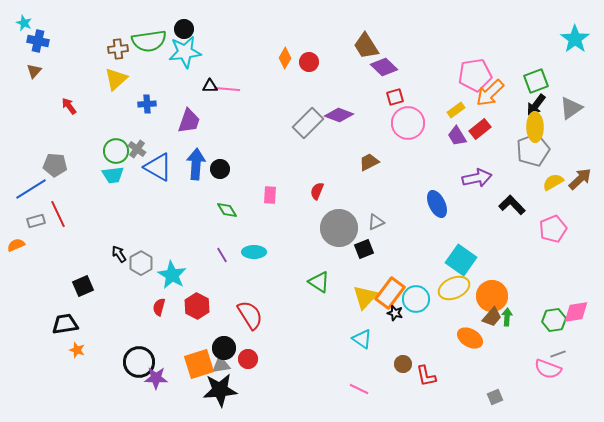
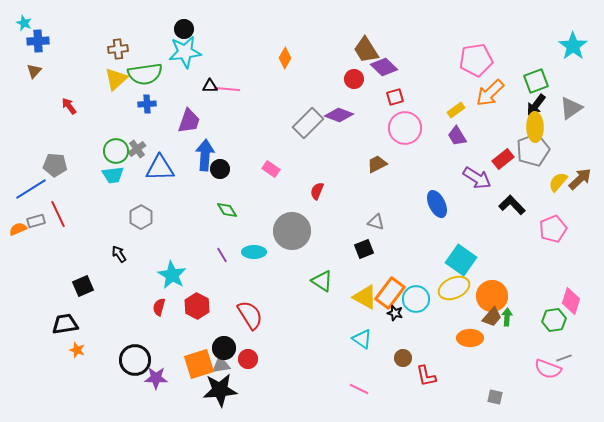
cyan star at (575, 39): moved 2 px left, 7 px down
blue cross at (38, 41): rotated 15 degrees counterclockwise
green semicircle at (149, 41): moved 4 px left, 33 px down
brown trapezoid at (366, 46): moved 4 px down
red circle at (309, 62): moved 45 px right, 17 px down
pink pentagon at (475, 75): moved 1 px right, 15 px up
pink circle at (408, 123): moved 3 px left, 5 px down
red rectangle at (480, 129): moved 23 px right, 30 px down
gray cross at (137, 149): rotated 18 degrees clockwise
brown trapezoid at (369, 162): moved 8 px right, 2 px down
blue arrow at (196, 164): moved 9 px right, 9 px up
blue triangle at (158, 167): moved 2 px right, 1 px down; rotated 32 degrees counterclockwise
purple arrow at (477, 178): rotated 44 degrees clockwise
yellow semicircle at (553, 182): moved 5 px right; rotated 20 degrees counterclockwise
pink rectangle at (270, 195): moved 1 px right, 26 px up; rotated 60 degrees counterclockwise
gray triangle at (376, 222): rotated 42 degrees clockwise
gray circle at (339, 228): moved 47 px left, 3 px down
orange semicircle at (16, 245): moved 2 px right, 16 px up
gray hexagon at (141, 263): moved 46 px up
green triangle at (319, 282): moved 3 px right, 1 px up
yellow triangle at (365, 297): rotated 44 degrees counterclockwise
pink diamond at (576, 312): moved 5 px left, 11 px up; rotated 64 degrees counterclockwise
orange ellipse at (470, 338): rotated 30 degrees counterclockwise
gray line at (558, 354): moved 6 px right, 4 px down
black circle at (139, 362): moved 4 px left, 2 px up
brown circle at (403, 364): moved 6 px up
gray square at (495, 397): rotated 35 degrees clockwise
